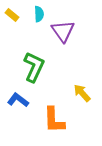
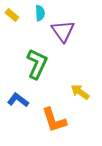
cyan semicircle: moved 1 px right, 1 px up
green L-shape: moved 3 px right, 3 px up
yellow arrow: moved 2 px left, 1 px up; rotated 12 degrees counterclockwise
orange L-shape: rotated 16 degrees counterclockwise
